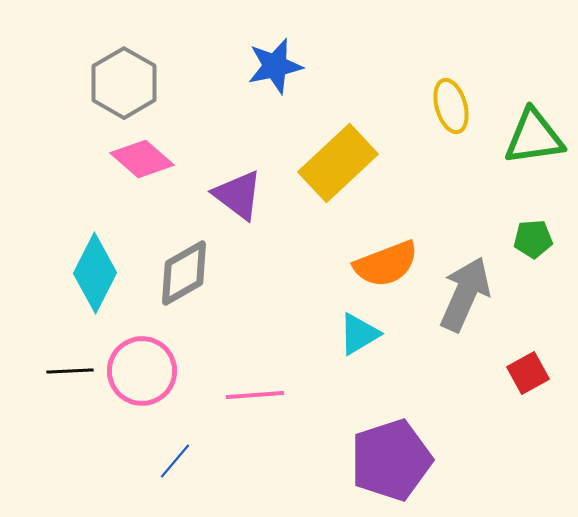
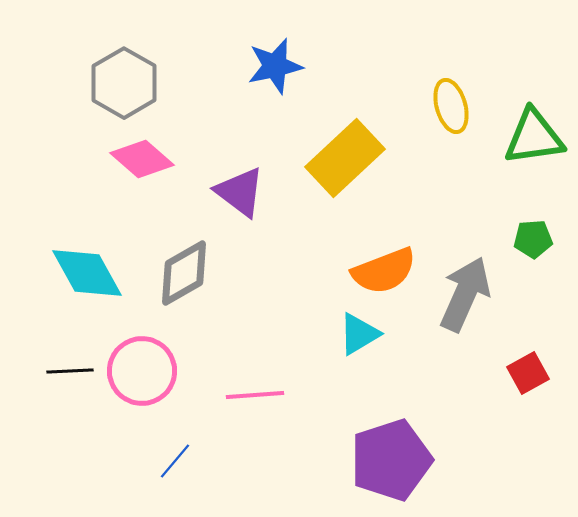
yellow rectangle: moved 7 px right, 5 px up
purple triangle: moved 2 px right, 3 px up
orange semicircle: moved 2 px left, 7 px down
cyan diamond: moved 8 px left; rotated 56 degrees counterclockwise
